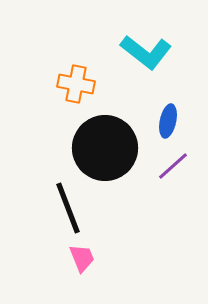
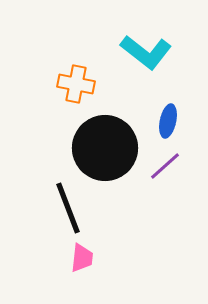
purple line: moved 8 px left
pink trapezoid: rotated 28 degrees clockwise
